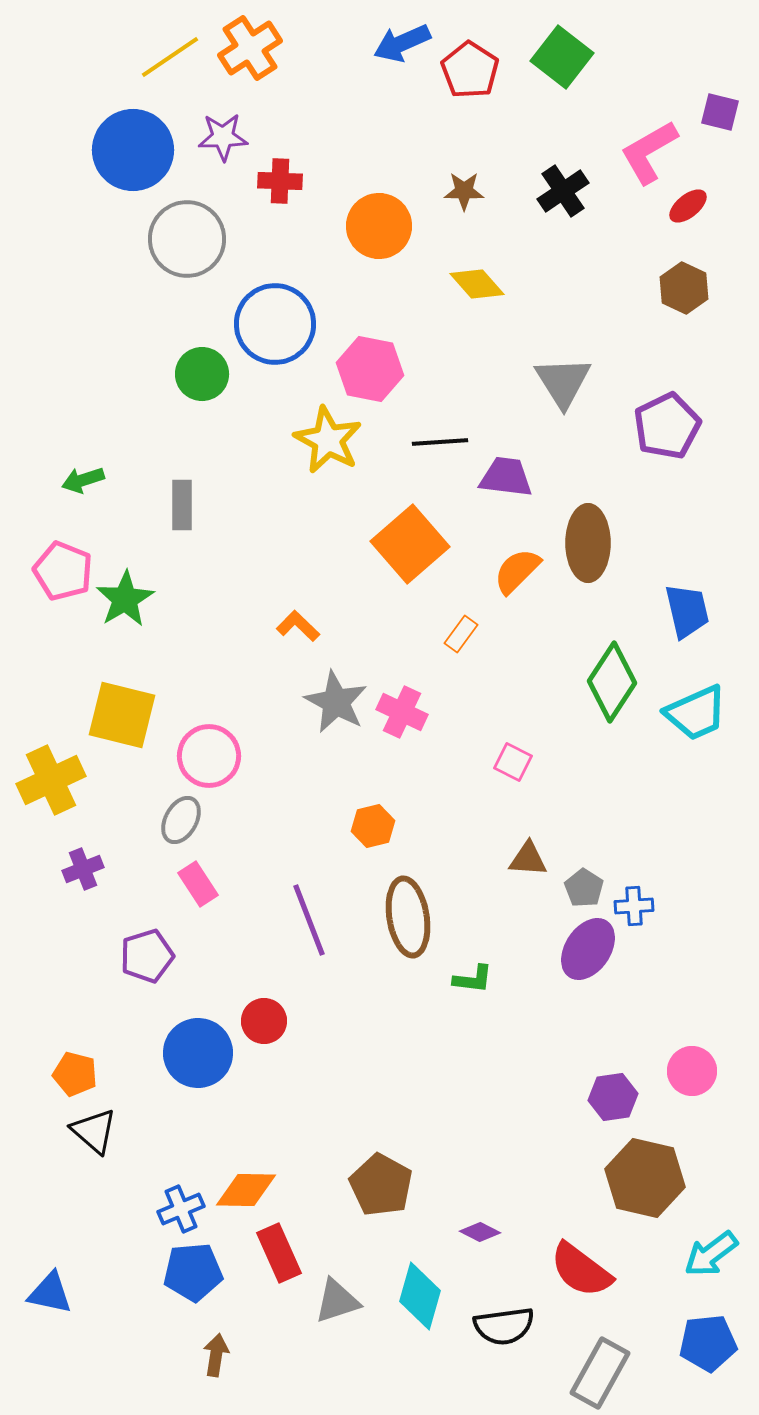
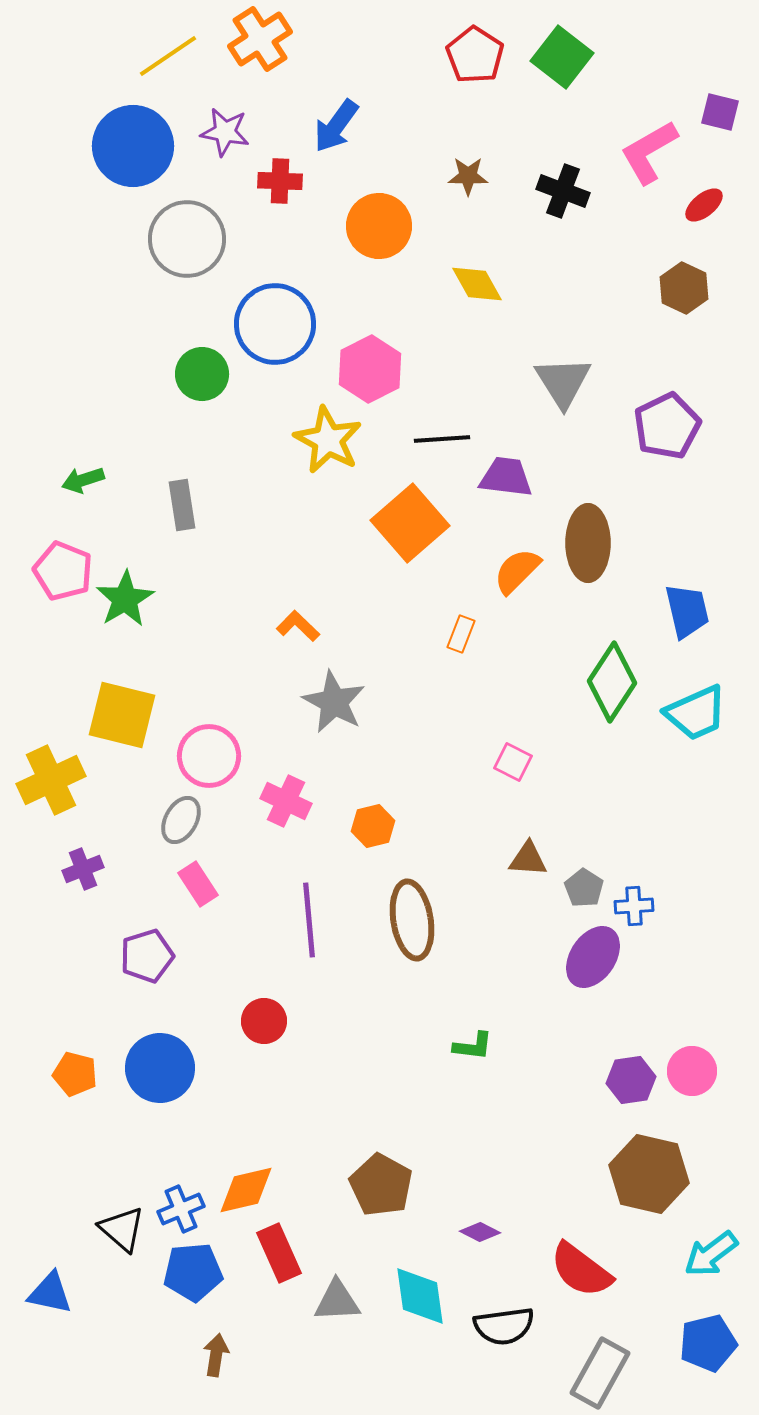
blue arrow at (402, 43): moved 66 px left, 83 px down; rotated 30 degrees counterclockwise
orange cross at (250, 48): moved 10 px right, 9 px up
yellow line at (170, 57): moved 2 px left, 1 px up
red pentagon at (470, 70): moved 5 px right, 15 px up
purple star at (223, 137): moved 2 px right, 5 px up; rotated 12 degrees clockwise
blue circle at (133, 150): moved 4 px up
brown star at (464, 191): moved 4 px right, 15 px up
black cross at (563, 191): rotated 36 degrees counterclockwise
red ellipse at (688, 206): moved 16 px right, 1 px up
yellow diamond at (477, 284): rotated 12 degrees clockwise
pink hexagon at (370, 369): rotated 22 degrees clockwise
black line at (440, 442): moved 2 px right, 3 px up
gray rectangle at (182, 505): rotated 9 degrees counterclockwise
orange square at (410, 544): moved 21 px up
orange rectangle at (461, 634): rotated 15 degrees counterclockwise
gray star at (336, 702): moved 2 px left
pink cross at (402, 712): moved 116 px left, 89 px down
brown ellipse at (408, 917): moved 4 px right, 3 px down
purple line at (309, 920): rotated 16 degrees clockwise
purple ellipse at (588, 949): moved 5 px right, 8 px down
green L-shape at (473, 979): moved 67 px down
blue circle at (198, 1053): moved 38 px left, 15 px down
purple hexagon at (613, 1097): moved 18 px right, 17 px up
black triangle at (94, 1131): moved 28 px right, 98 px down
brown hexagon at (645, 1178): moved 4 px right, 4 px up
orange diamond at (246, 1190): rotated 14 degrees counterclockwise
cyan diamond at (420, 1296): rotated 24 degrees counterclockwise
gray triangle at (337, 1301): rotated 15 degrees clockwise
blue pentagon at (708, 1343): rotated 8 degrees counterclockwise
